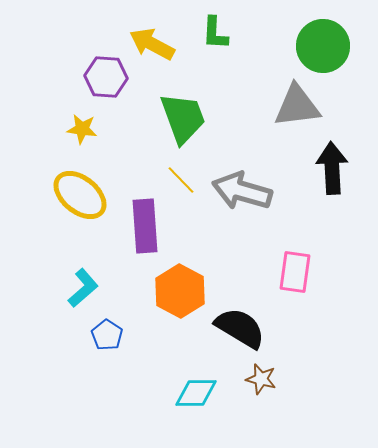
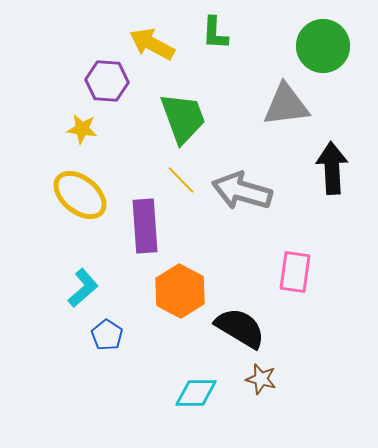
purple hexagon: moved 1 px right, 4 px down
gray triangle: moved 11 px left, 1 px up
